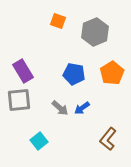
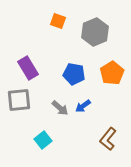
purple rectangle: moved 5 px right, 3 px up
blue arrow: moved 1 px right, 2 px up
cyan square: moved 4 px right, 1 px up
